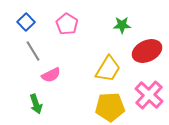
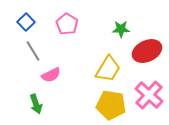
green star: moved 1 px left, 4 px down
yellow pentagon: moved 1 px right, 2 px up; rotated 12 degrees clockwise
